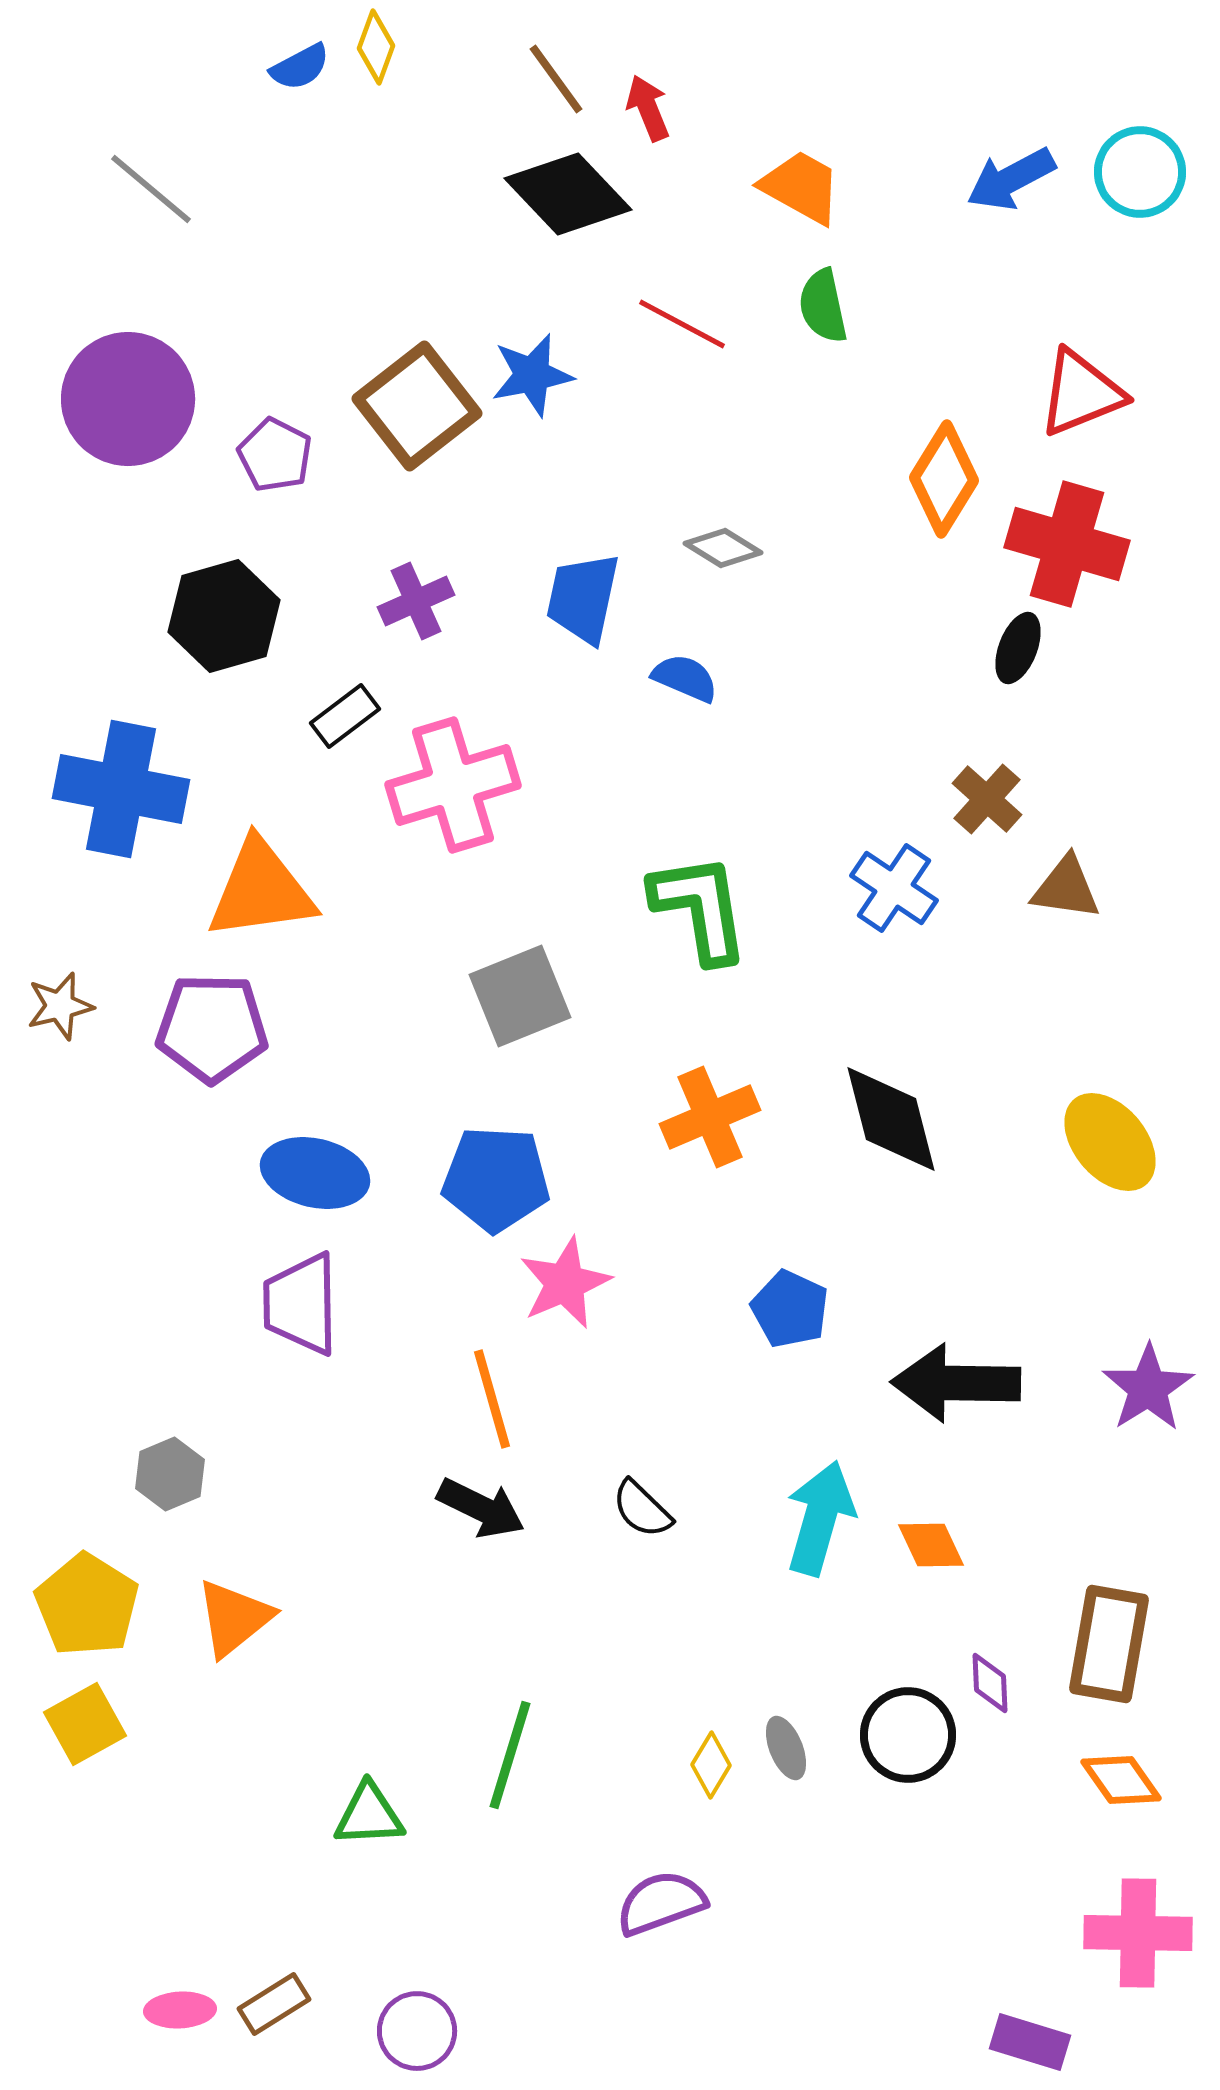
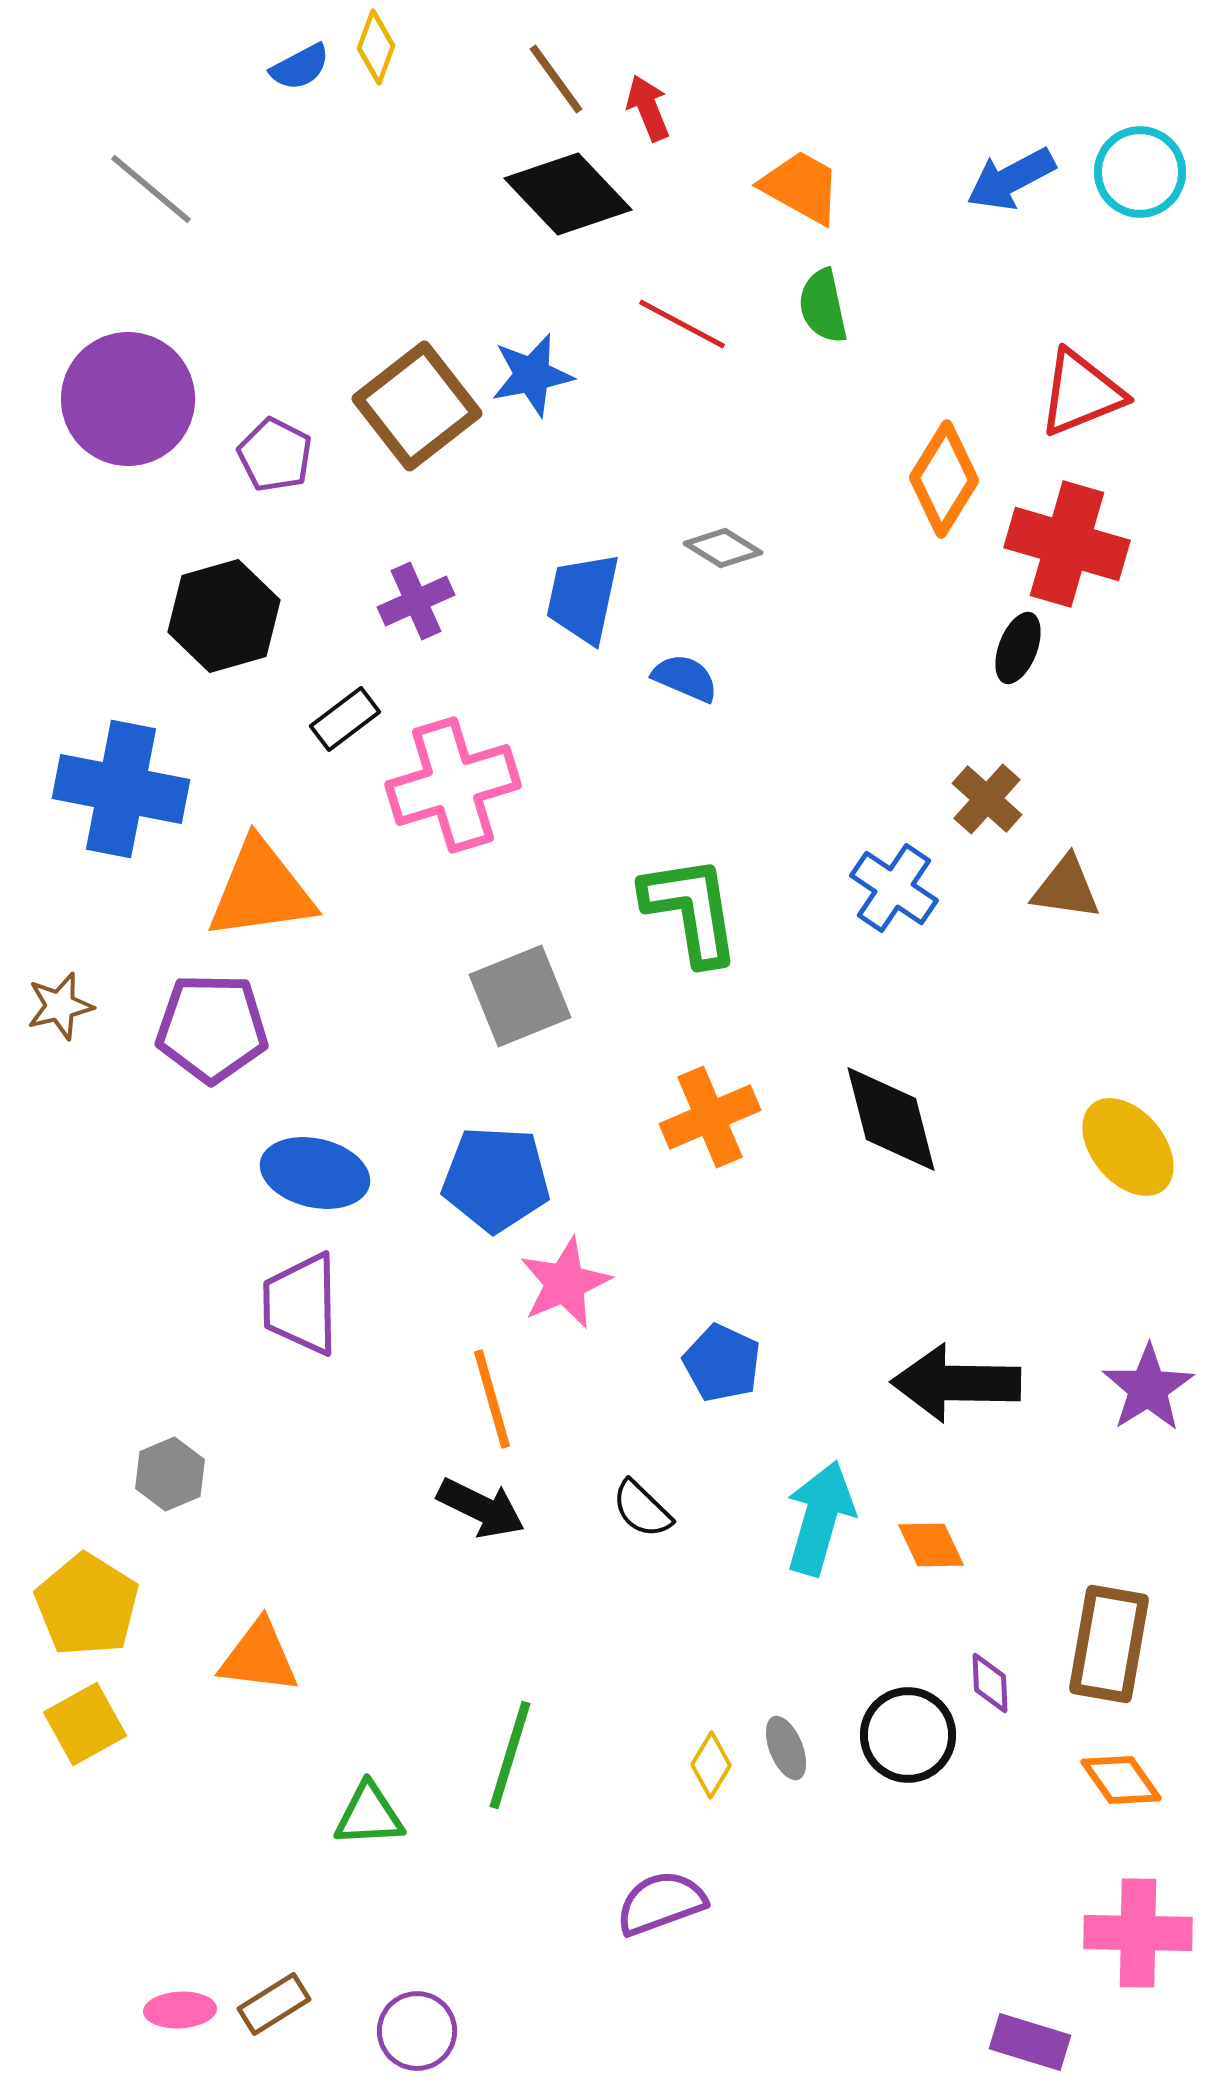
black rectangle at (345, 716): moved 3 px down
green L-shape at (700, 908): moved 9 px left, 2 px down
yellow ellipse at (1110, 1142): moved 18 px right, 5 px down
blue pentagon at (790, 1309): moved 68 px left, 54 px down
orange triangle at (234, 1618): moved 25 px right, 39 px down; rotated 46 degrees clockwise
